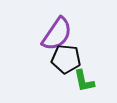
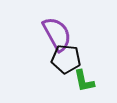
purple semicircle: rotated 63 degrees counterclockwise
